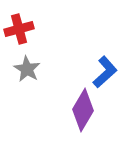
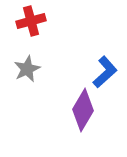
red cross: moved 12 px right, 8 px up
gray star: rotated 16 degrees clockwise
